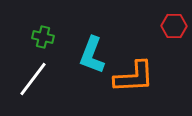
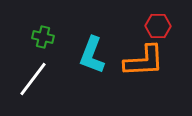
red hexagon: moved 16 px left
orange L-shape: moved 10 px right, 16 px up
